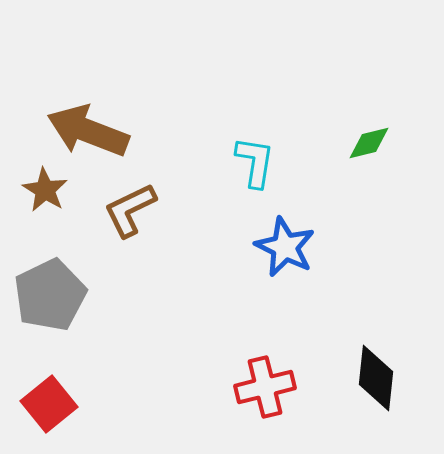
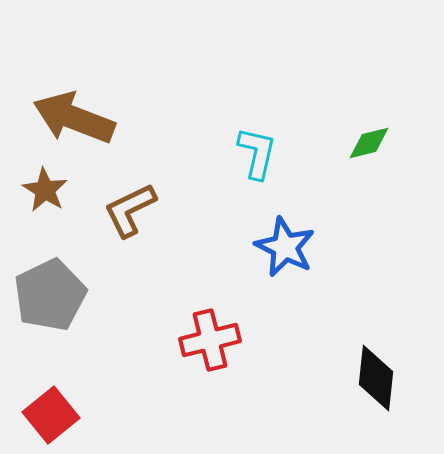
brown arrow: moved 14 px left, 13 px up
cyan L-shape: moved 2 px right, 9 px up; rotated 4 degrees clockwise
red cross: moved 55 px left, 47 px up
red square: moved 2 px right, 11 px down
